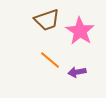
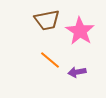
brown trapezoid: rotated 8 degrees clockwise
